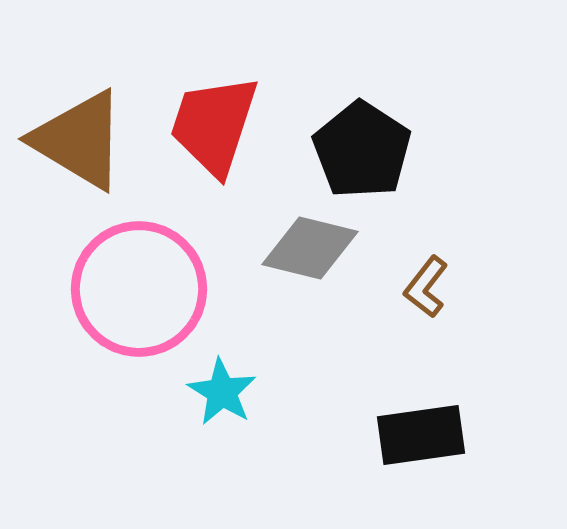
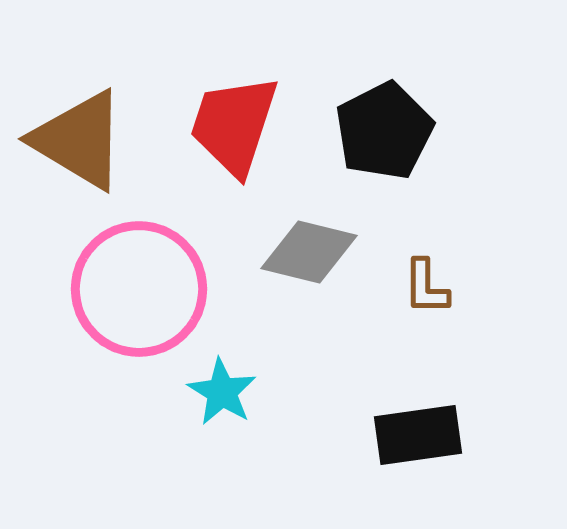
red trapezoid: moved 20 px right
black pentagon: moved 22 px right, 19 px up; rotated 12 degrees clockwise
gray diamond: moved 1 px left, 4 px down
brown L-shape: rotated 38 degrees counterclockwise
black rectangle: moved 3 px left
